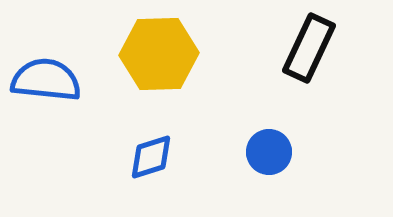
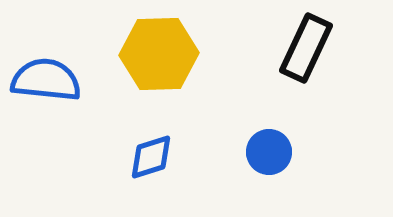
black rectangle: moved 3 px left
